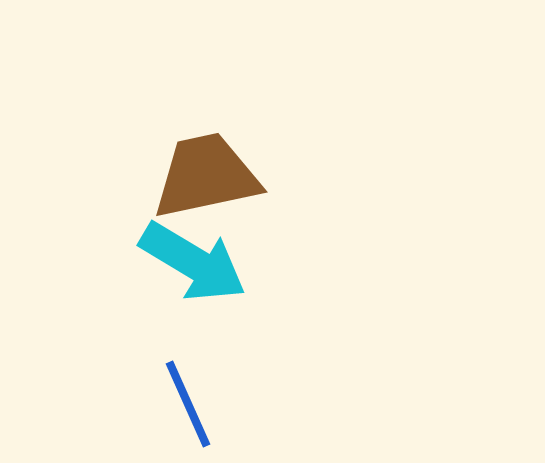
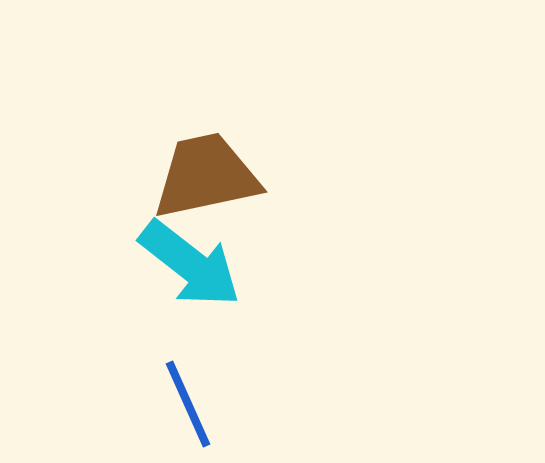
cyan arrow: moved 3 px left, 2 px down; rotated 7 degrees clockwise
